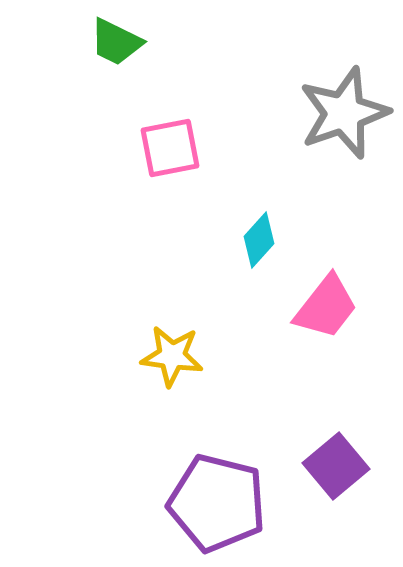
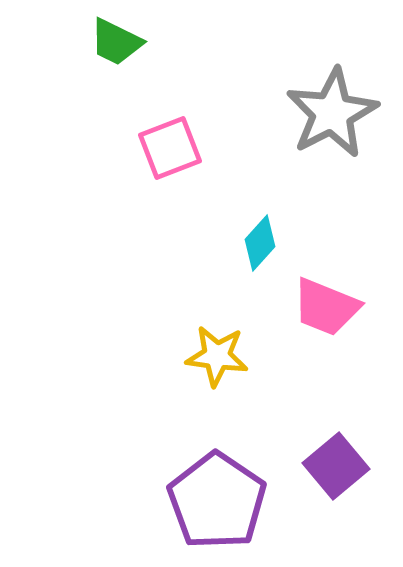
gray star: moved 12 px left; rotated 8 degrees counterclockwise
pink square: rotated 10 degrees counterclockwise
cyan diamond: moved 1 px right, 3 px down
pink trapezoid: rotated 74 degrees clockwise
yellow star: moved 45 px right
purple pentagon: moved 2 px up; rotated 20 degrees clockwise
